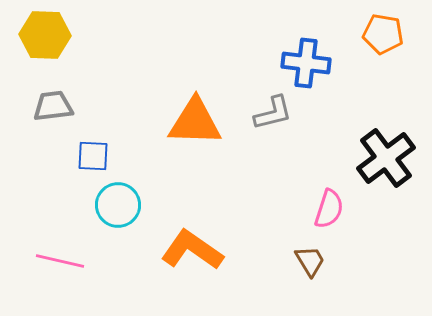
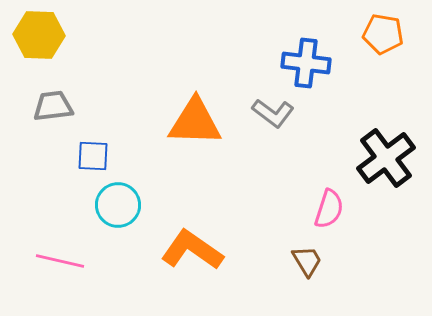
yellow hexagon: moved 6 px left
gray L-shape: rotated 51 degrees clockwise
brown trapezoid: moved 3 px left
